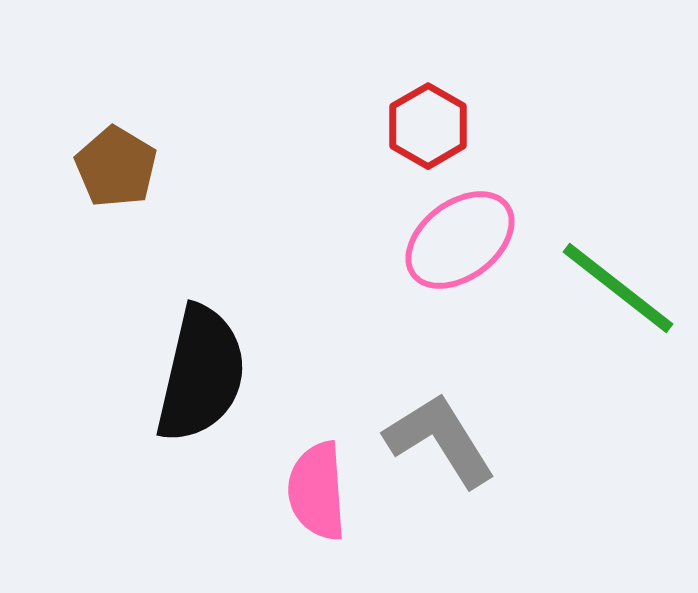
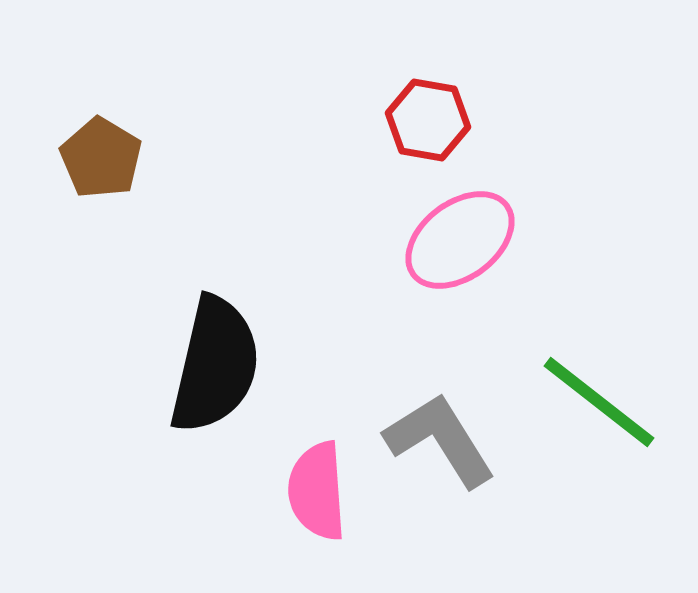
red hexagon: moved 6 px up; rotated 20 degrees counterclockwise
brown pentagon: moved 15 px left, 9 px up
green line: moved 19 px left, 114 px down
black semicircle: moved 14 px right, 9 px up
